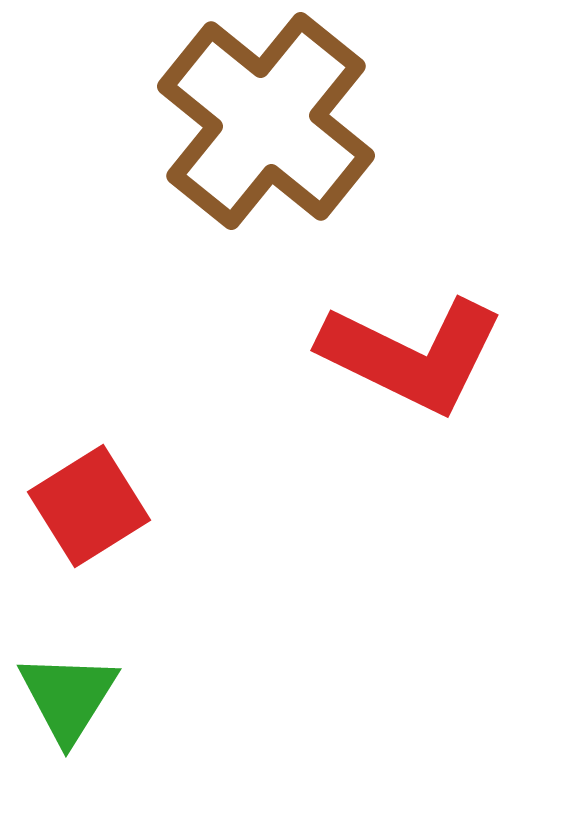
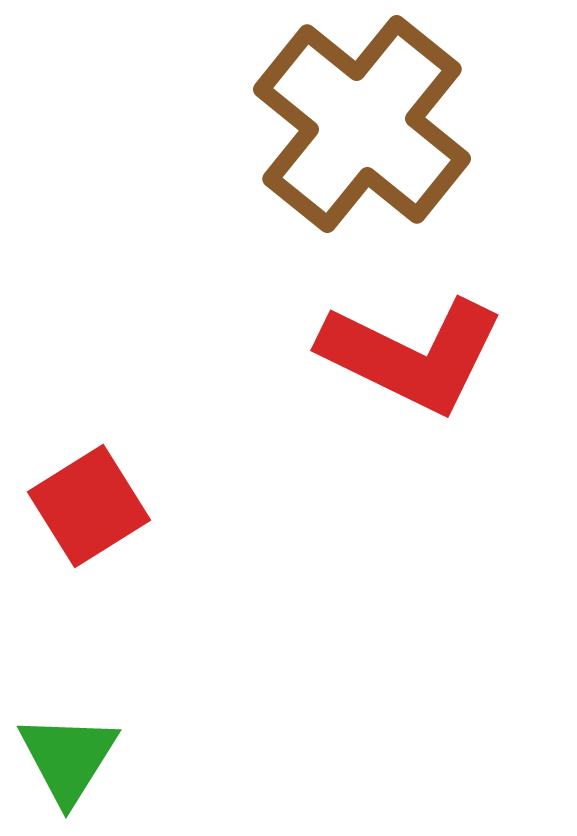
brown cross: moved 96 px right, 3 px down
green triangle: moved 61 px down
